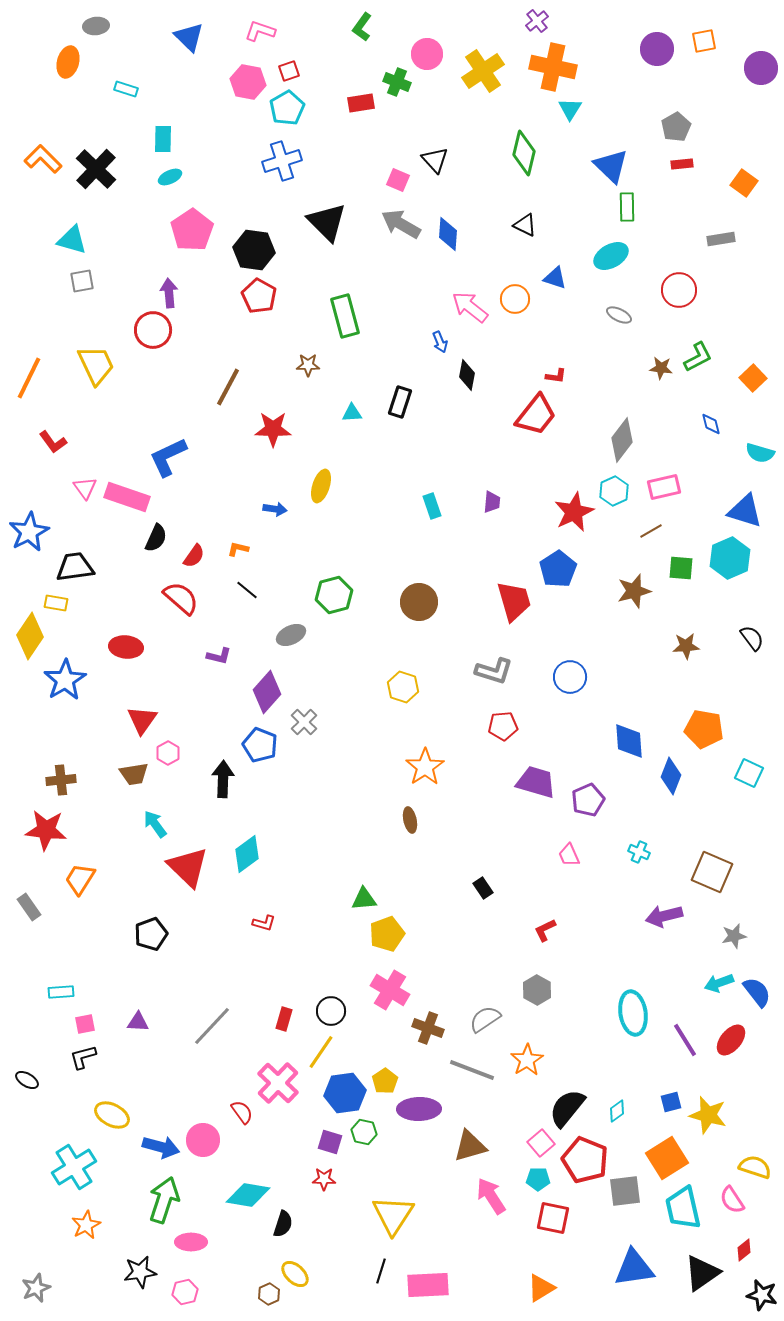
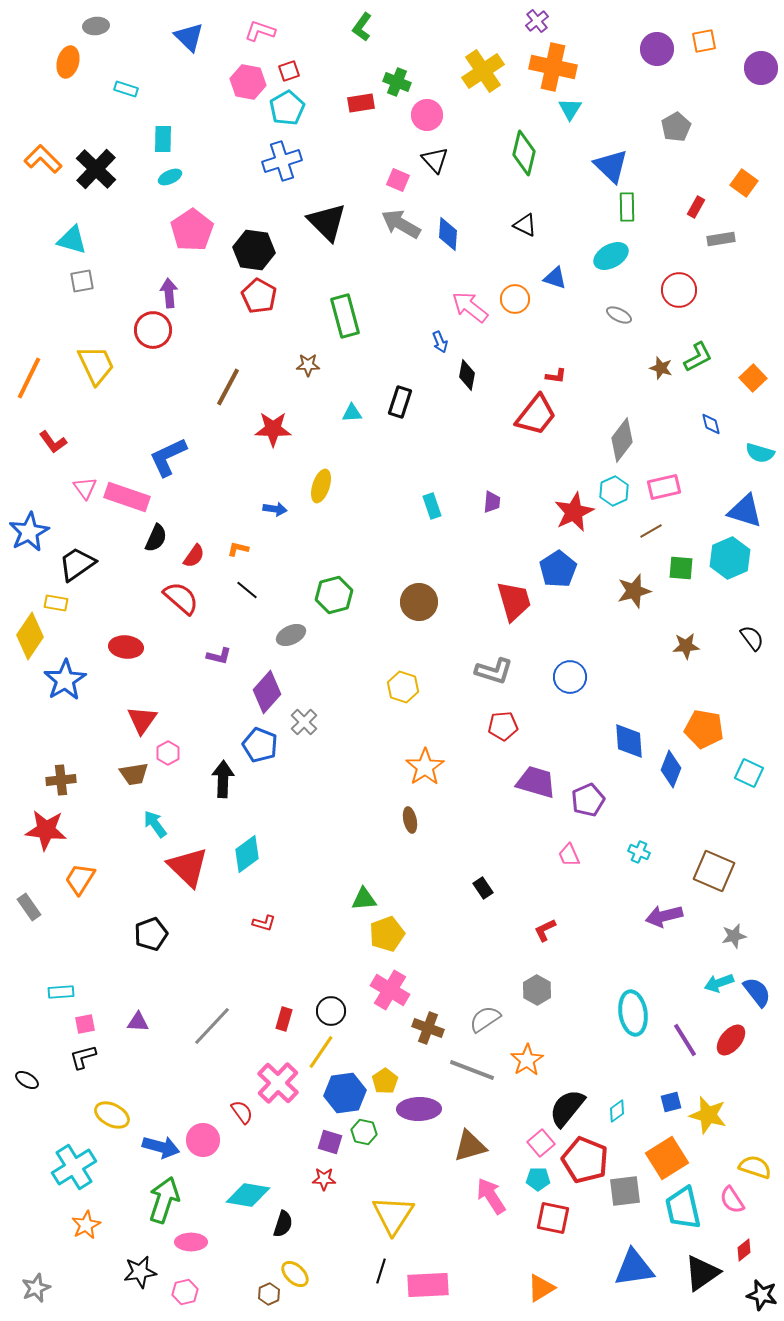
pink circle at (427, 54): moved 61 px down
red rectangle at (682, 164): moved 14 px right, 43 px down; rotated 55 degrees counterclockwise
brown star at (661, 368): rotated 10 degrees clockwise
black trapezoid at (75, 567): moved 2 px right, 3 px up; rotated 27 degrees counterclockwise
blue diamond at (671, 776): moved 7 px up
brown square at (712, 872): moved 2 px right, 1 px up
